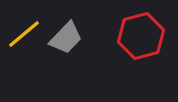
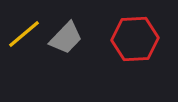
red hexagon: moved 6 px left, 3 px down; rotated 12 degrees clockwise
